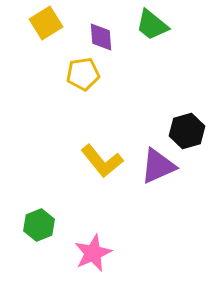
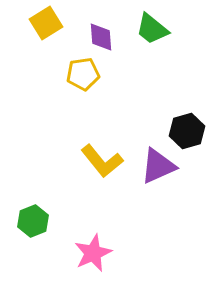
green trapezoid: moved 4 px down
green hexagon: moved 6 px left, 4 px up
